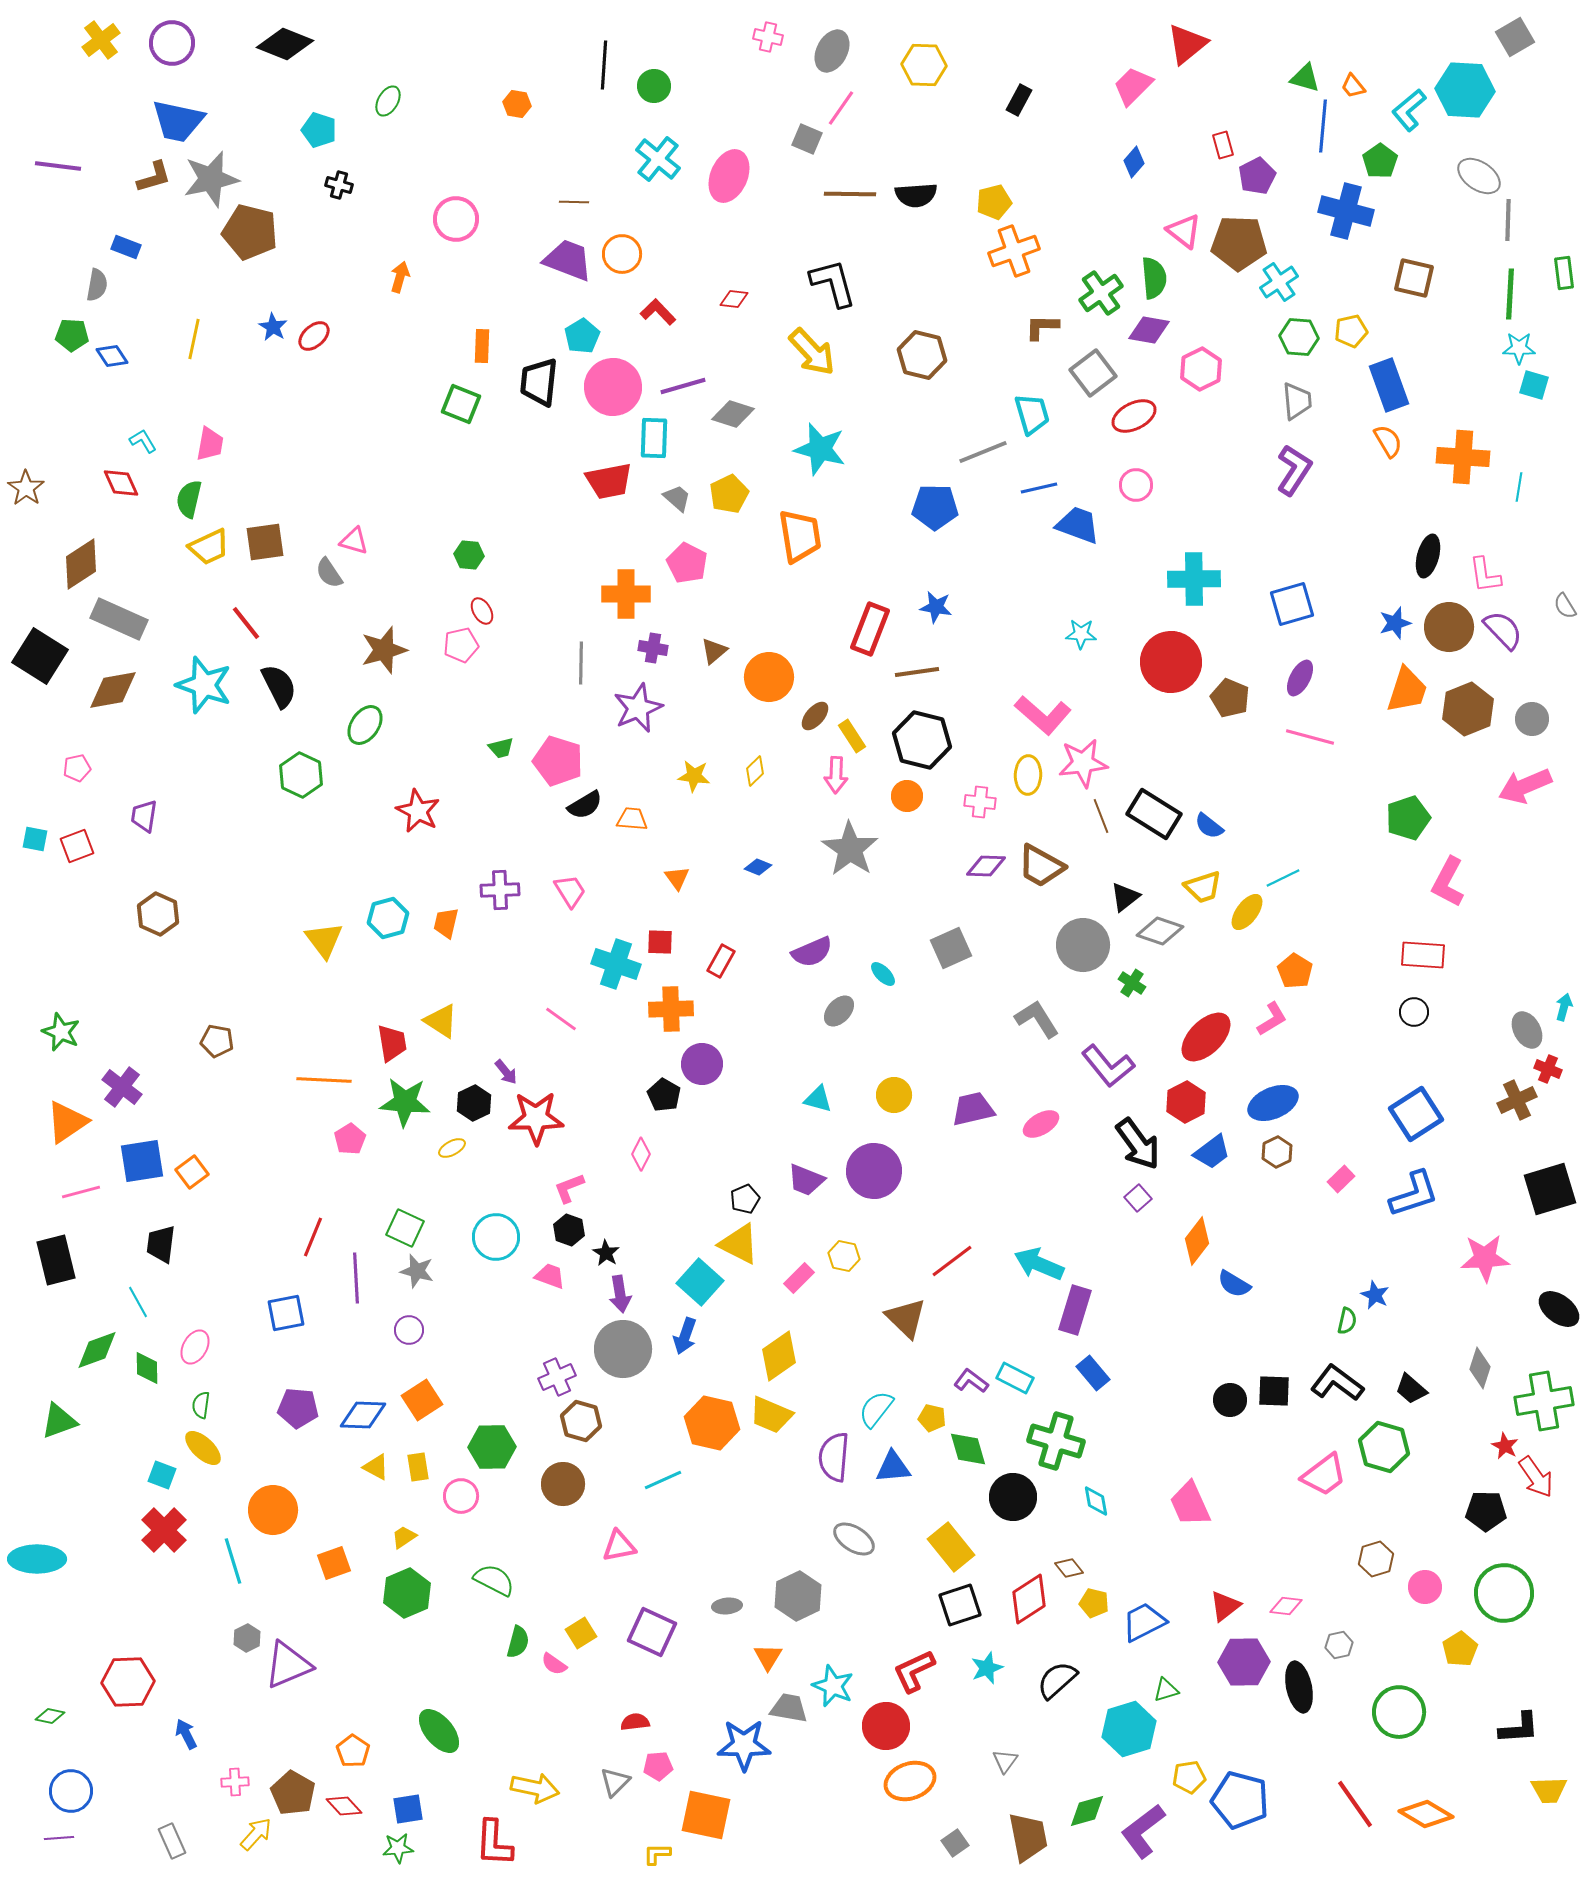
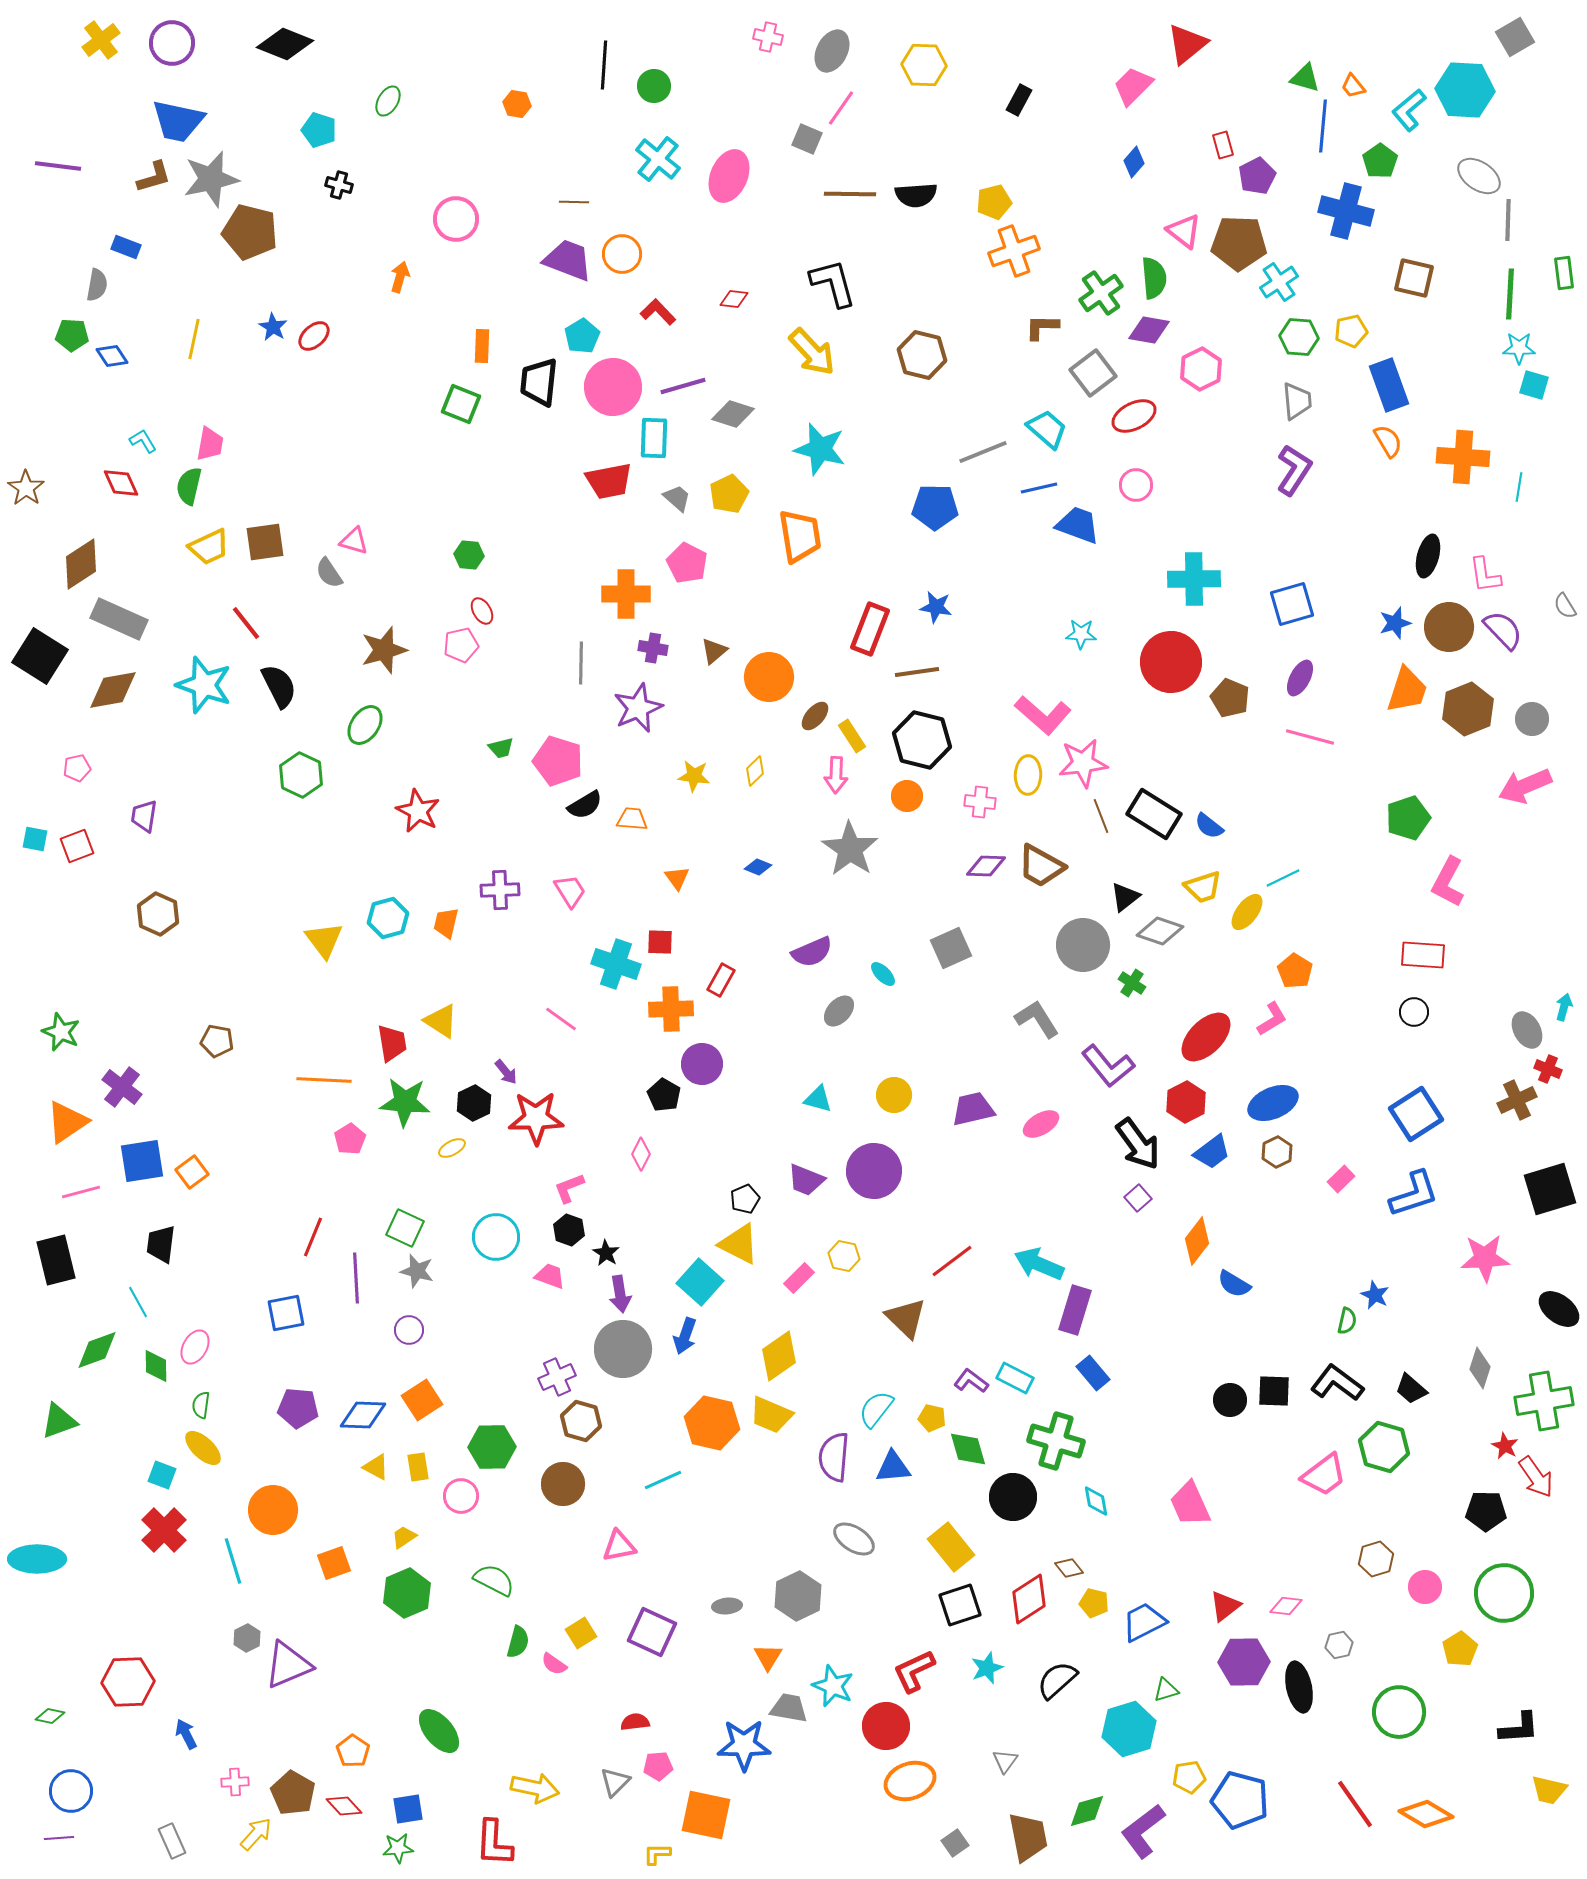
cyan trapezoid at (1032, 414): moved 15 px right, 15 px down; rotated 33 degrees counterclockwise
green semicircle at (189, 499): moved 13 px up
red rectangle at (721, 961): moved 19 px down
green diamond at (147, 1368): moved 9 px right, 2 px up
yellow trapezoid at (1549, 1790): rotated 15 degrees clockwise
